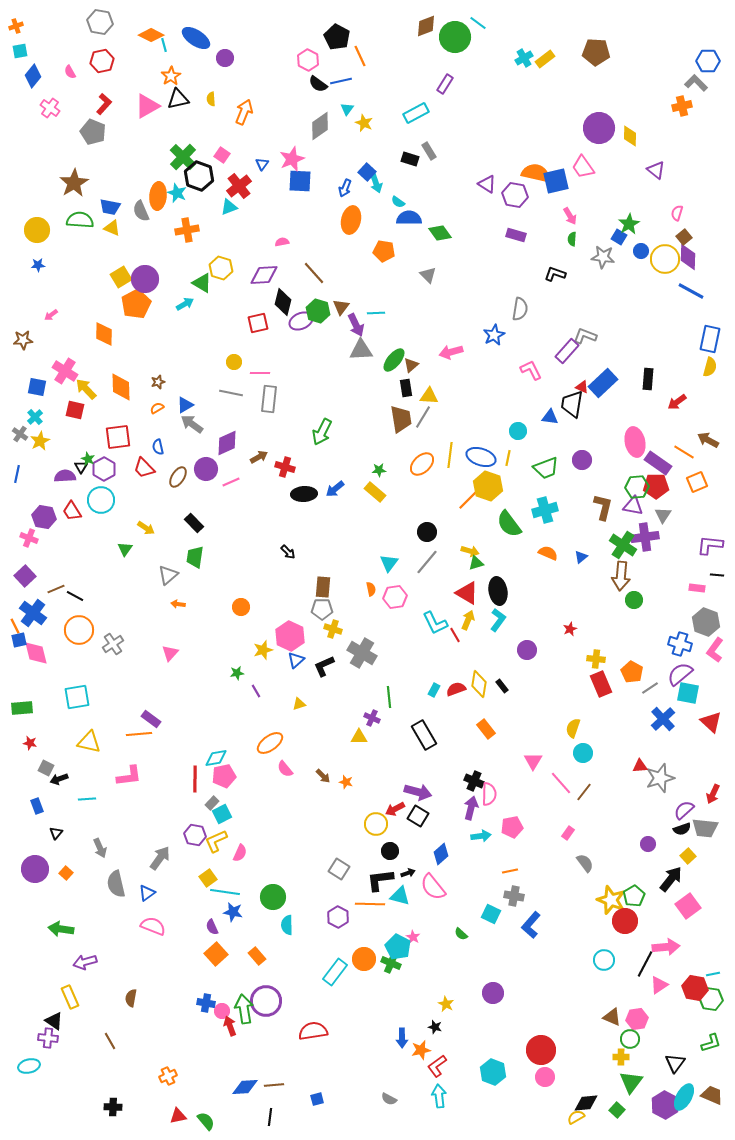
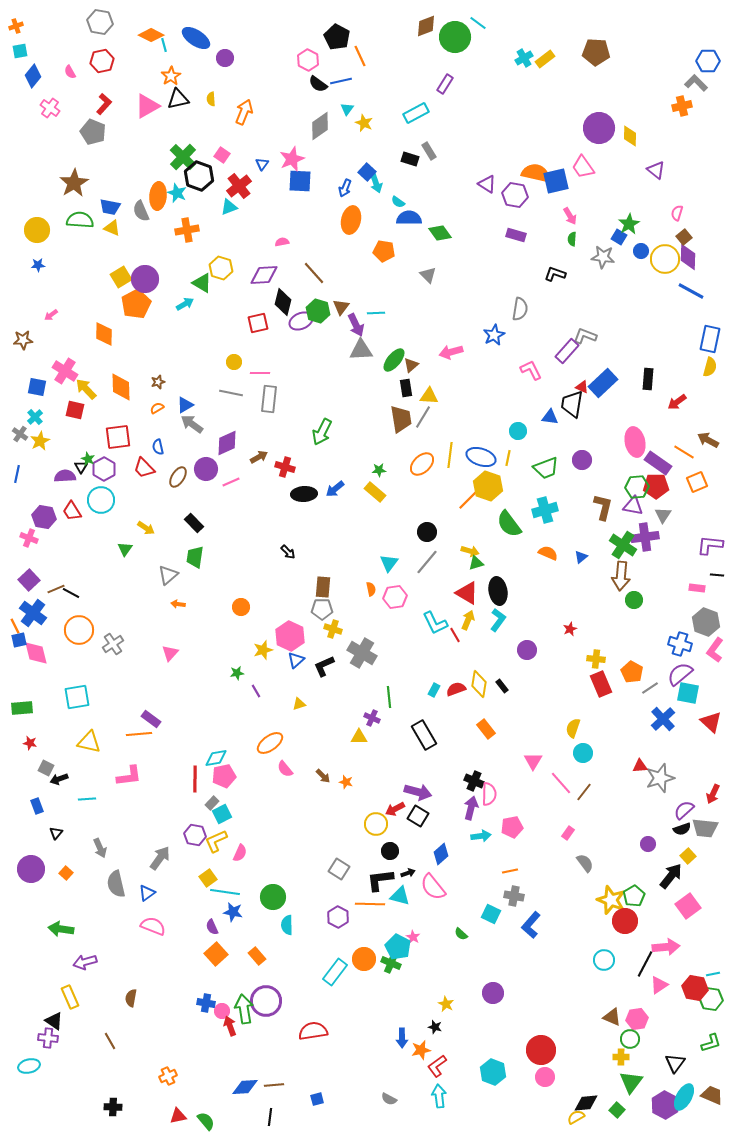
purple square at (25, 576): moved 4 px right, 4 px down
black line at (75, 596): moved 4 px left, 3 px up
purple circle at (35, 869): moved 4 px left
black arrow at (671, 879): moved 3 px up
